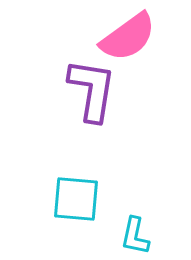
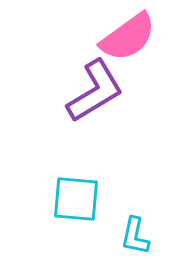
purple L-shape: moved 3 px right, 1 px down; rotated 50 degrees clockwise
